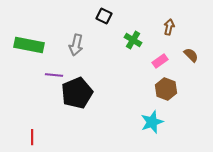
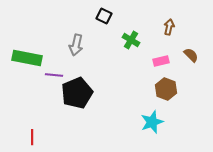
green cross: moved 2 px left
green rectangle: moved 2 px left, 13 px down
pink rectangle: moved 1 px right; rotated 21 degrees clockwise
